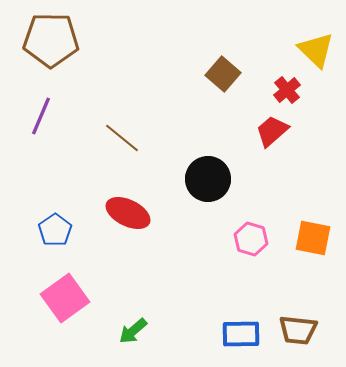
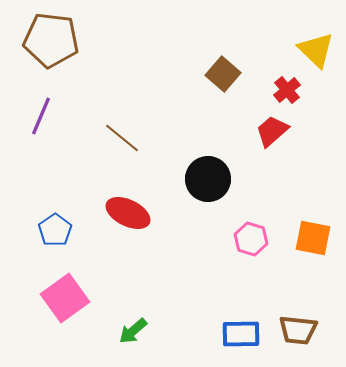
brown pentagon: rotated 6 degrees clockwise
